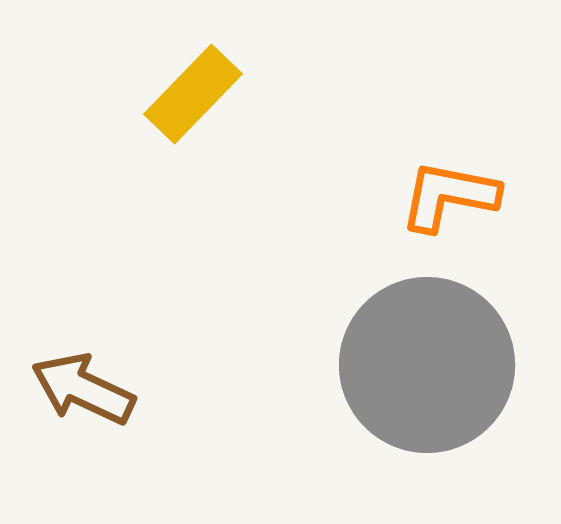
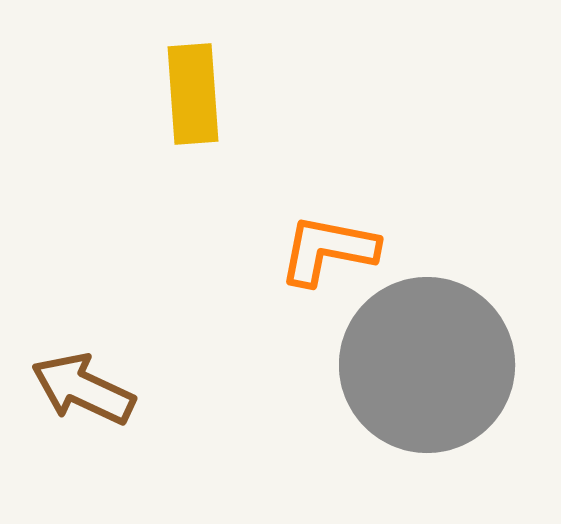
yellow rectangle: rotated 48 degrees counterclockwise
orange L-shape: moved 121 px left, 54 px down
